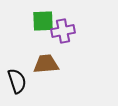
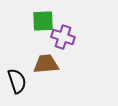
purple cross: moved 6 px down; rotated 30 degrees clockwise
